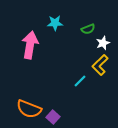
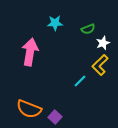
pink arrow: moved 7 px down
purple square: moved 2 px right
